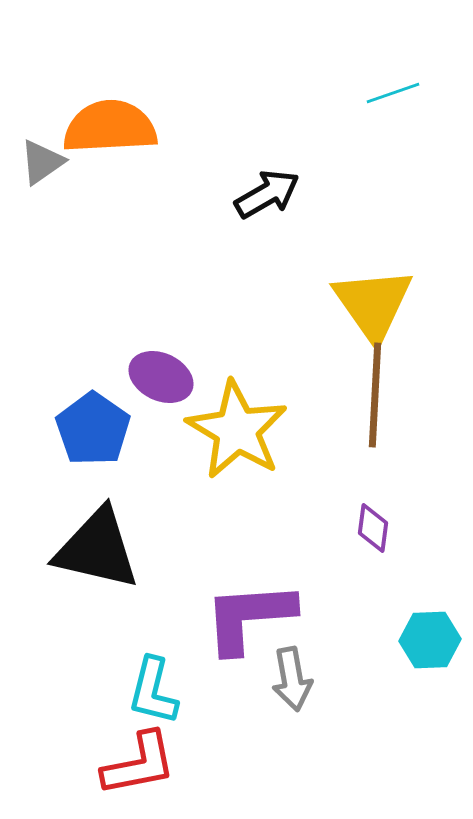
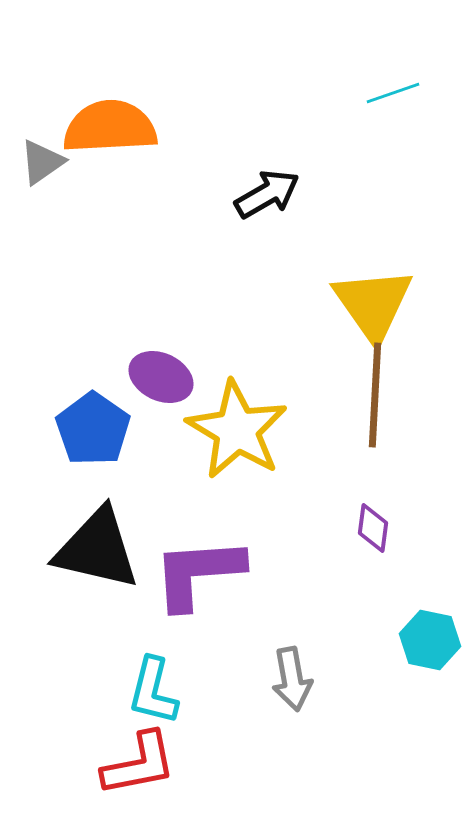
purple L-shape: moved 51 px left, 44 px up
cyan hexagon: rotated 14 degrees clockwise
